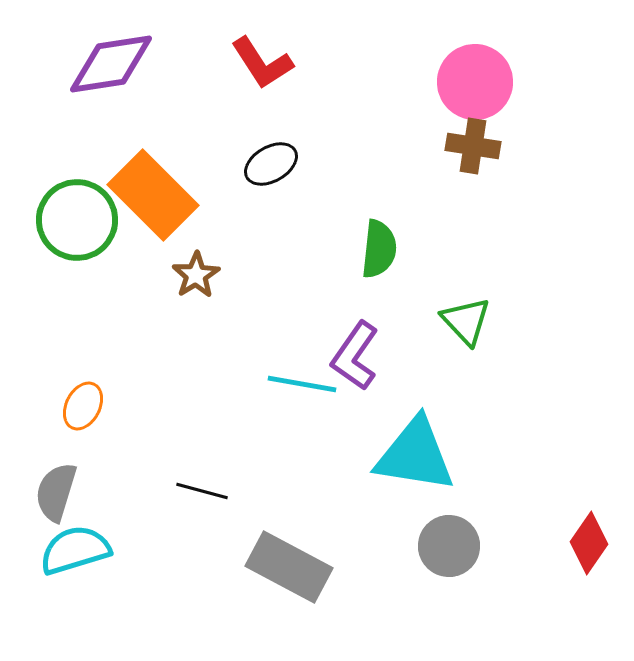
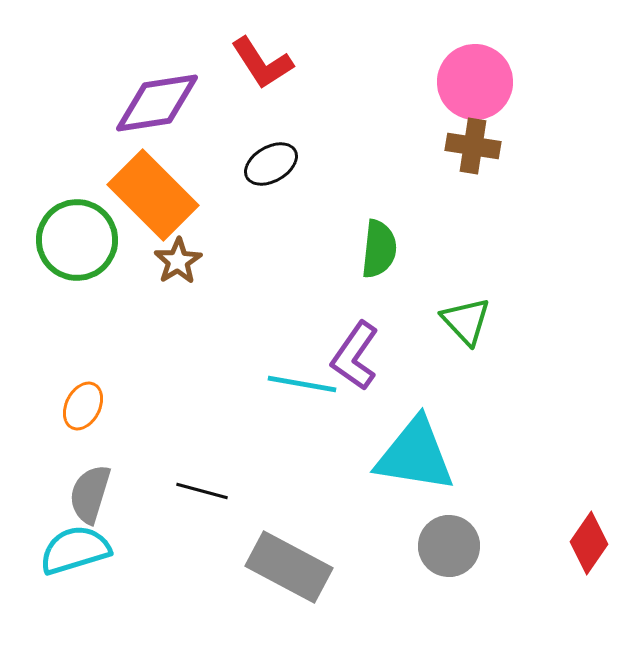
purple diamond: moved 46 px right, 39 px down
green circle: moved 20 px down
brown star: moved 18 px left, 14 px up
gray semicircle: moved 34 px right, 2 px down
